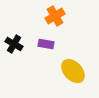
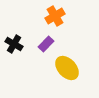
purple rectangle: rotated 56 degrees counterclockwise
yellow ellipse: moved 6 px left, 3 px up
